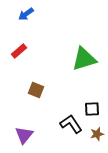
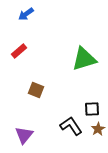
black L-shape: moved 2 px down
brown star: moved 1 px right, 5 px up; rotated 16 degrees counterclockwise
